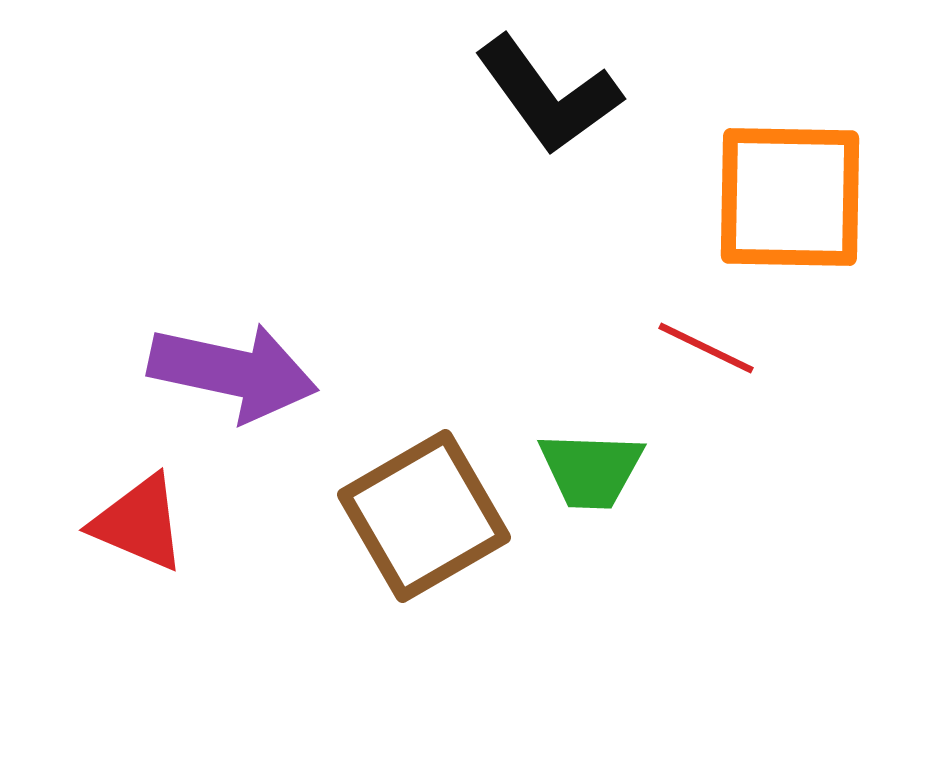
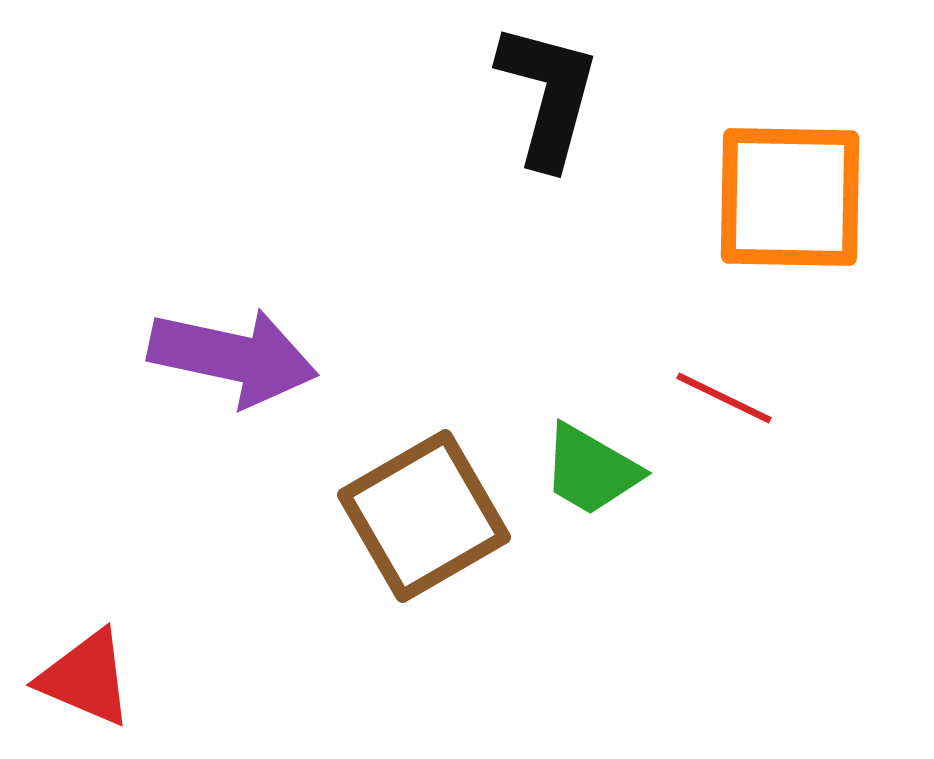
black L-shape: rotated 129 degrees counterclockwise
red line: moved 18 px right, 50 px down
purple arrow: moved 15 px up
green trapezoid: rotated 28 degrees clockwise
red triangle: moved 53 px left, 155 px down
